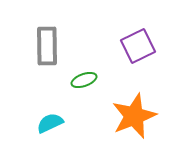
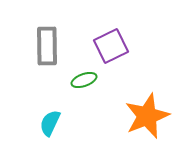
purple square: moved 27 px left
orange star: moved 13 px right
cyan semicircle: rotated 40 degrees counterclockwise
